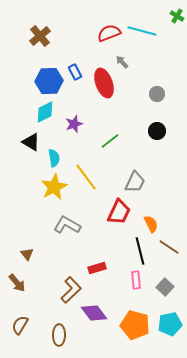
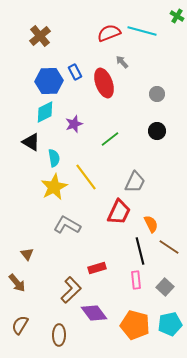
green line: moved 2 px up
